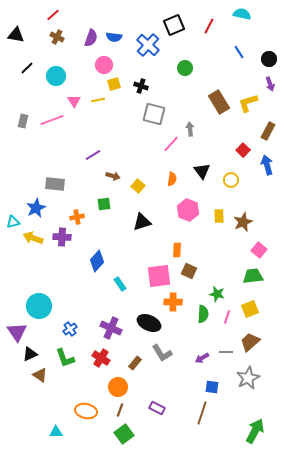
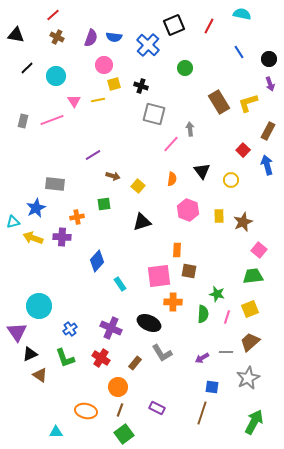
brown square at (189, 271): rotated 14 degrees counterclockwise
green arrow at (255, 431): moved 1 px left, 9 px up
